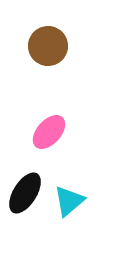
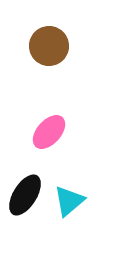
brown circle: moved 1 px right
black ellipse: moved 2 px down
